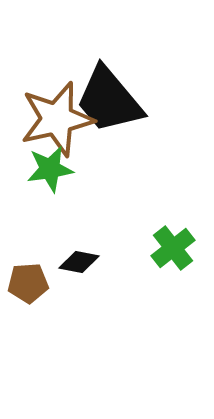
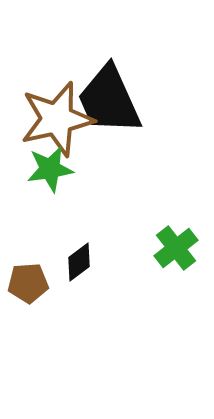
black trapezoid: rotated 16 degrees clockwise
green cross: moved 3 px right
black diamond: rotated 48 degrees counterclockwise
